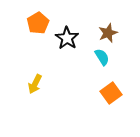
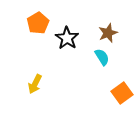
orange square: moved 11 px right
